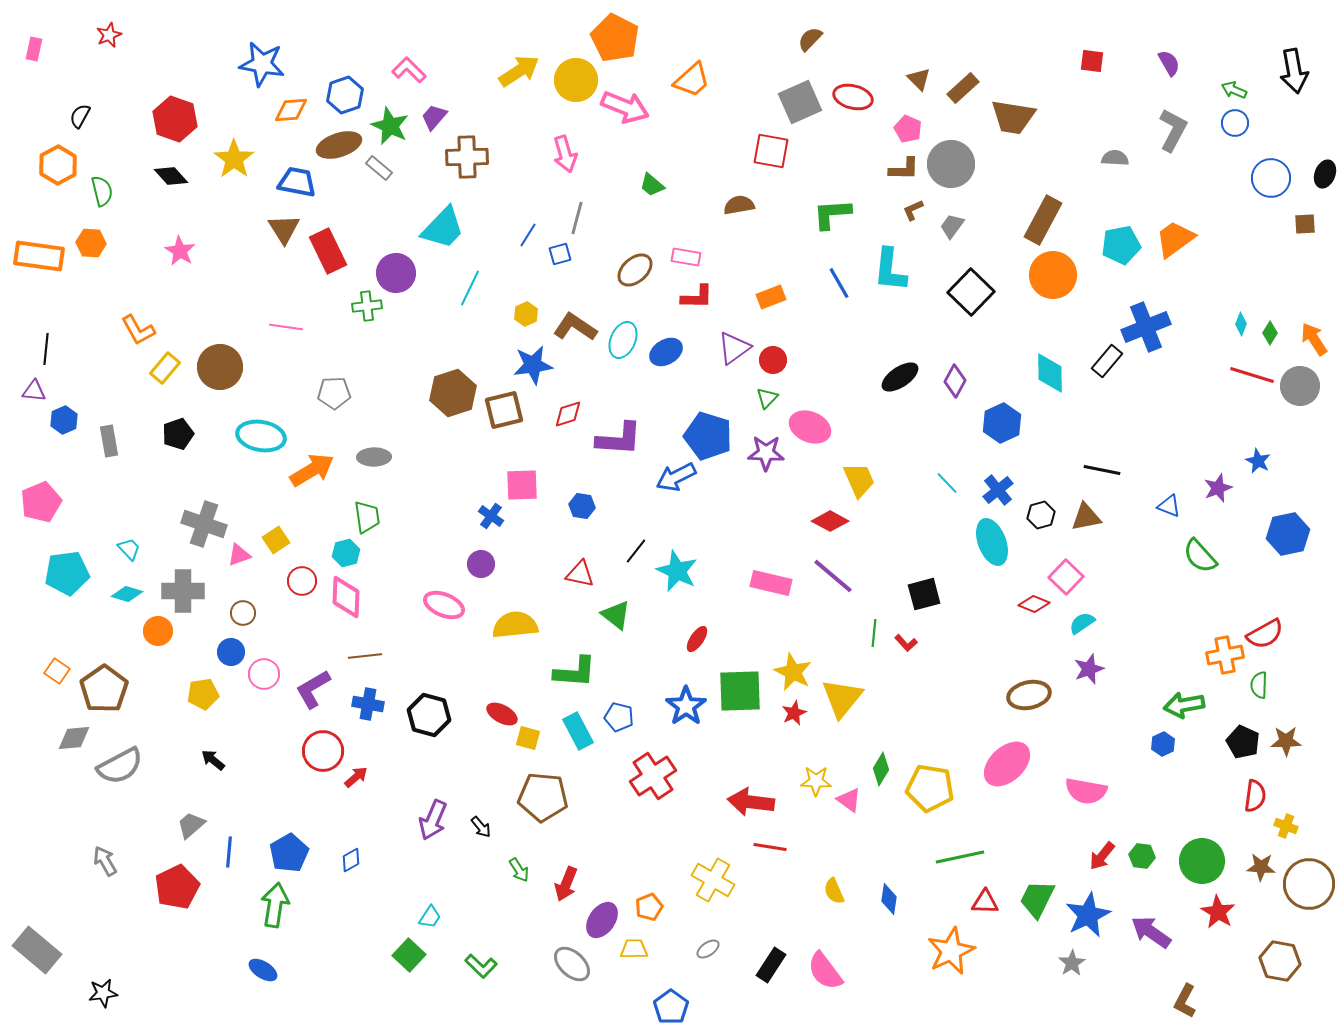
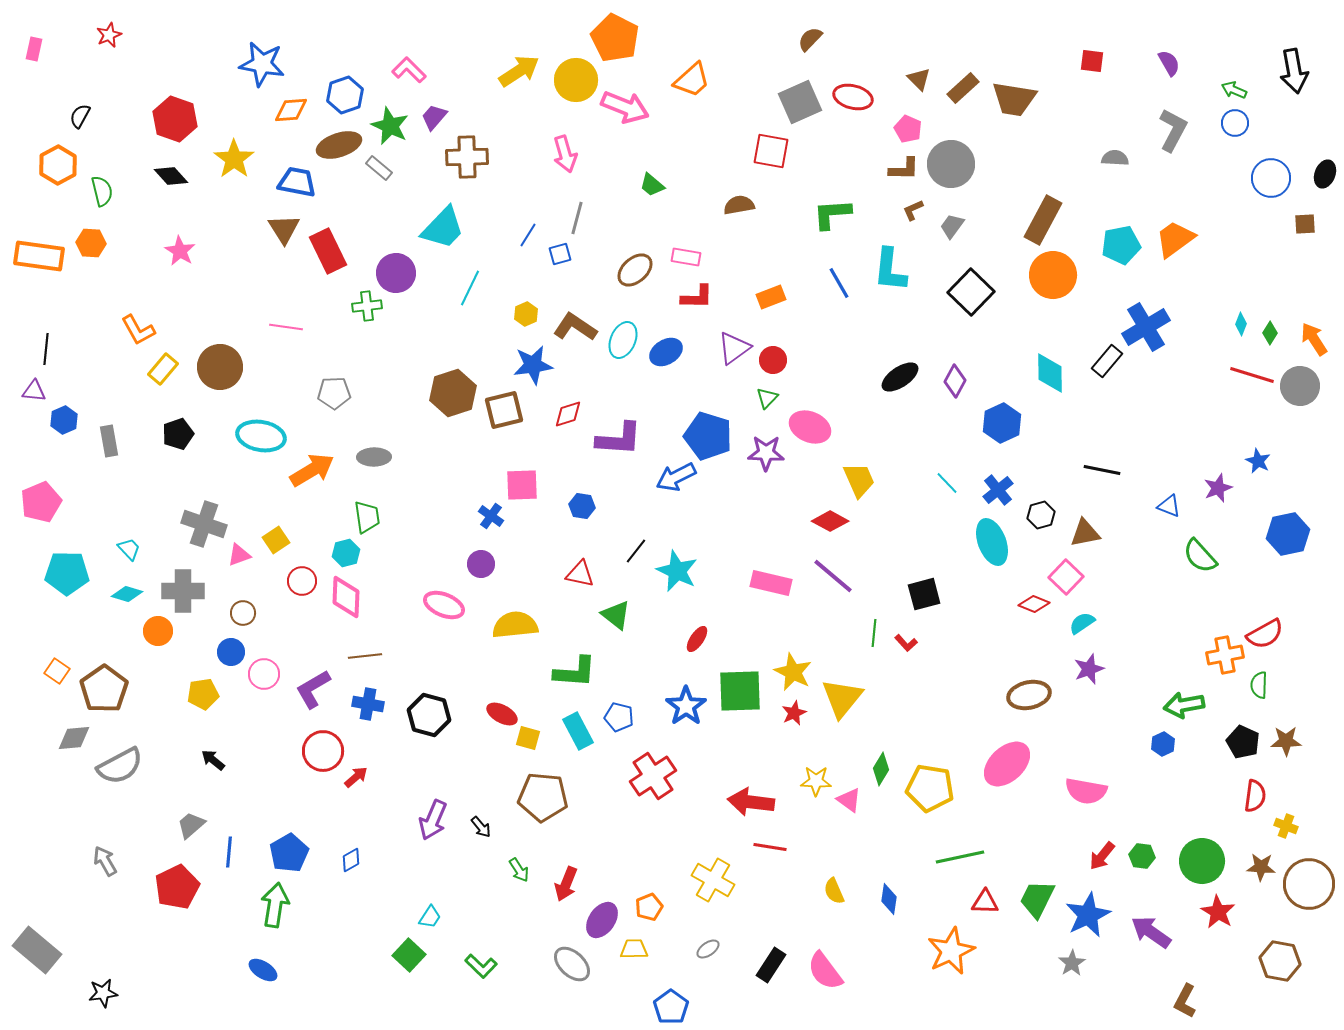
brown trapezoid at (1013, 117): moved 1 px right, 18 px up
blue cross at (1146, 327): rotated 9 degrees counterclockwise
yellow rectangle at (165, 368): moved 2 px left, 1 px down
brown triangle at (1086, 517): moved 1 px left, 16 px down
cyan pentagon at (67, 573): rotated 9 degrees clockwise
